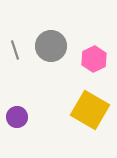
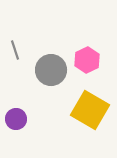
gray circle: moved 24 px down
pink hexagon: moved 7 px left, 1 px down
purple circle: moved 1 px left, 2 px down
